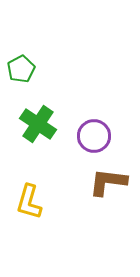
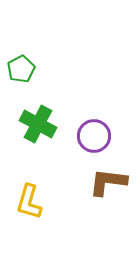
green cross: rotated 6 degrees counterclockwise
